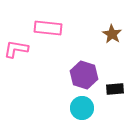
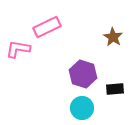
pink rectangle: moved 1 px left, 1 px up; rotated 32 degrees counterclockwise
brown star: moved 1 px right, 3 px down
pink L-shape: moved 2 px right
purple hexagon: moved 1 px left, 1 px up
